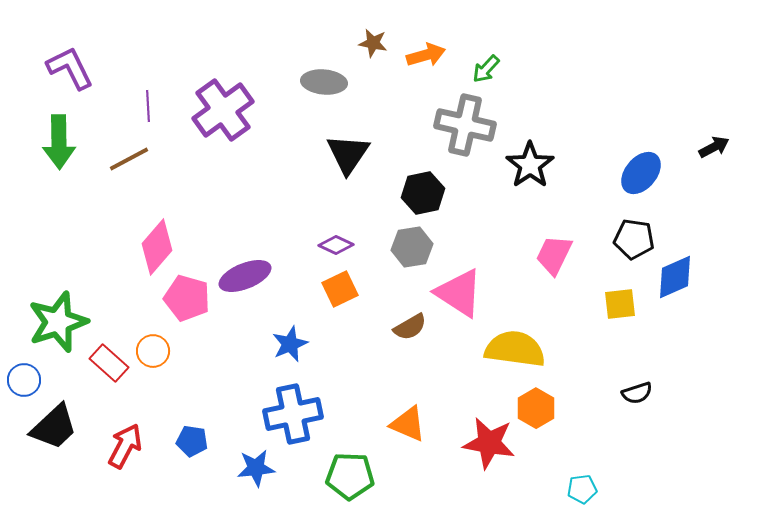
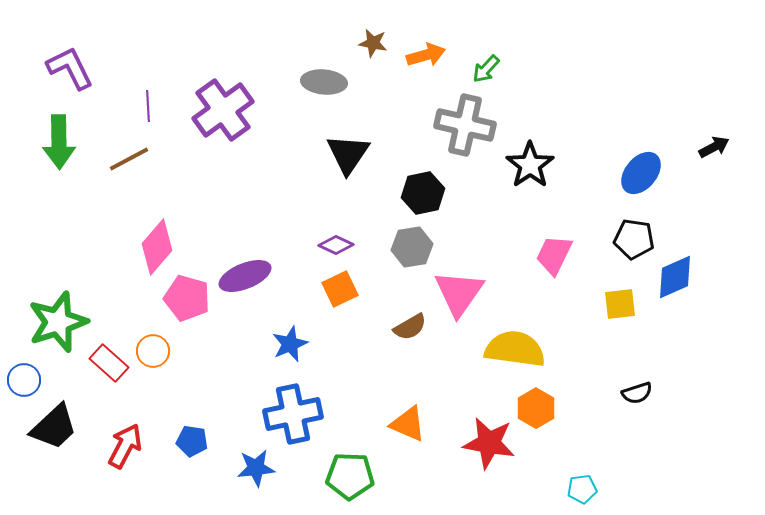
pink triangle at (459, 293): rotated 32 degrees clockwise
